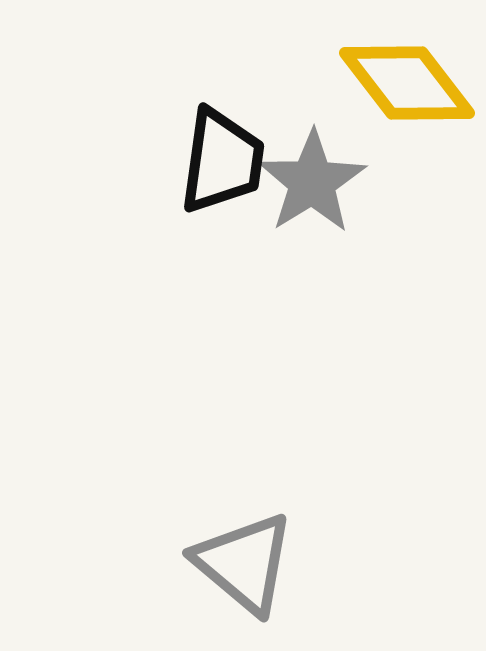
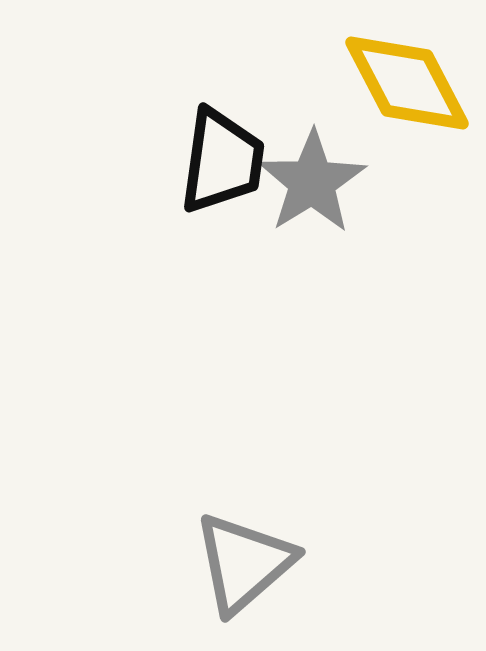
yellow diamond: rotated 10 degrees clockwise
gray triangle: rotated 39 degrees clockwise
